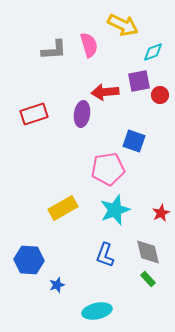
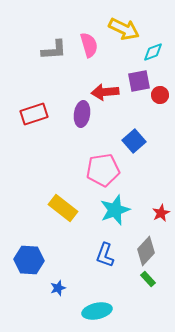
yellow arrow: moved 1 px right, 4 px down
blue square: rotated 30 degrees clockwise
pink pentagon: moved 5 px left, 1 px down
yellow rectangle: rotated 68 degrees clockwise
gray diamond: moved 2 px left, 1 px up; rotated 56 degrees clockwise
blue star: moved 1 px right, 3 px down
